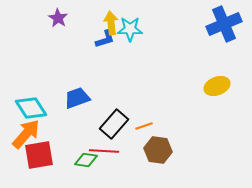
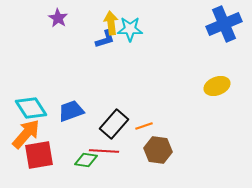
blue trapezoid: moved 6 px left, 13 px down
